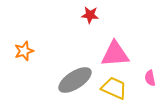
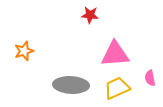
gray ellipse: moved 4 px left, 5 px down; rotated 36 degrees clockwise
yellow trapezoid: moved 3 px right; rotated 48 degrees counterclockwise
